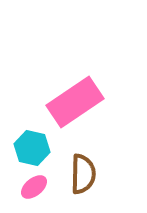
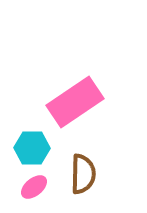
cyan hexagon: rotated 12 degrees counterclockwise
